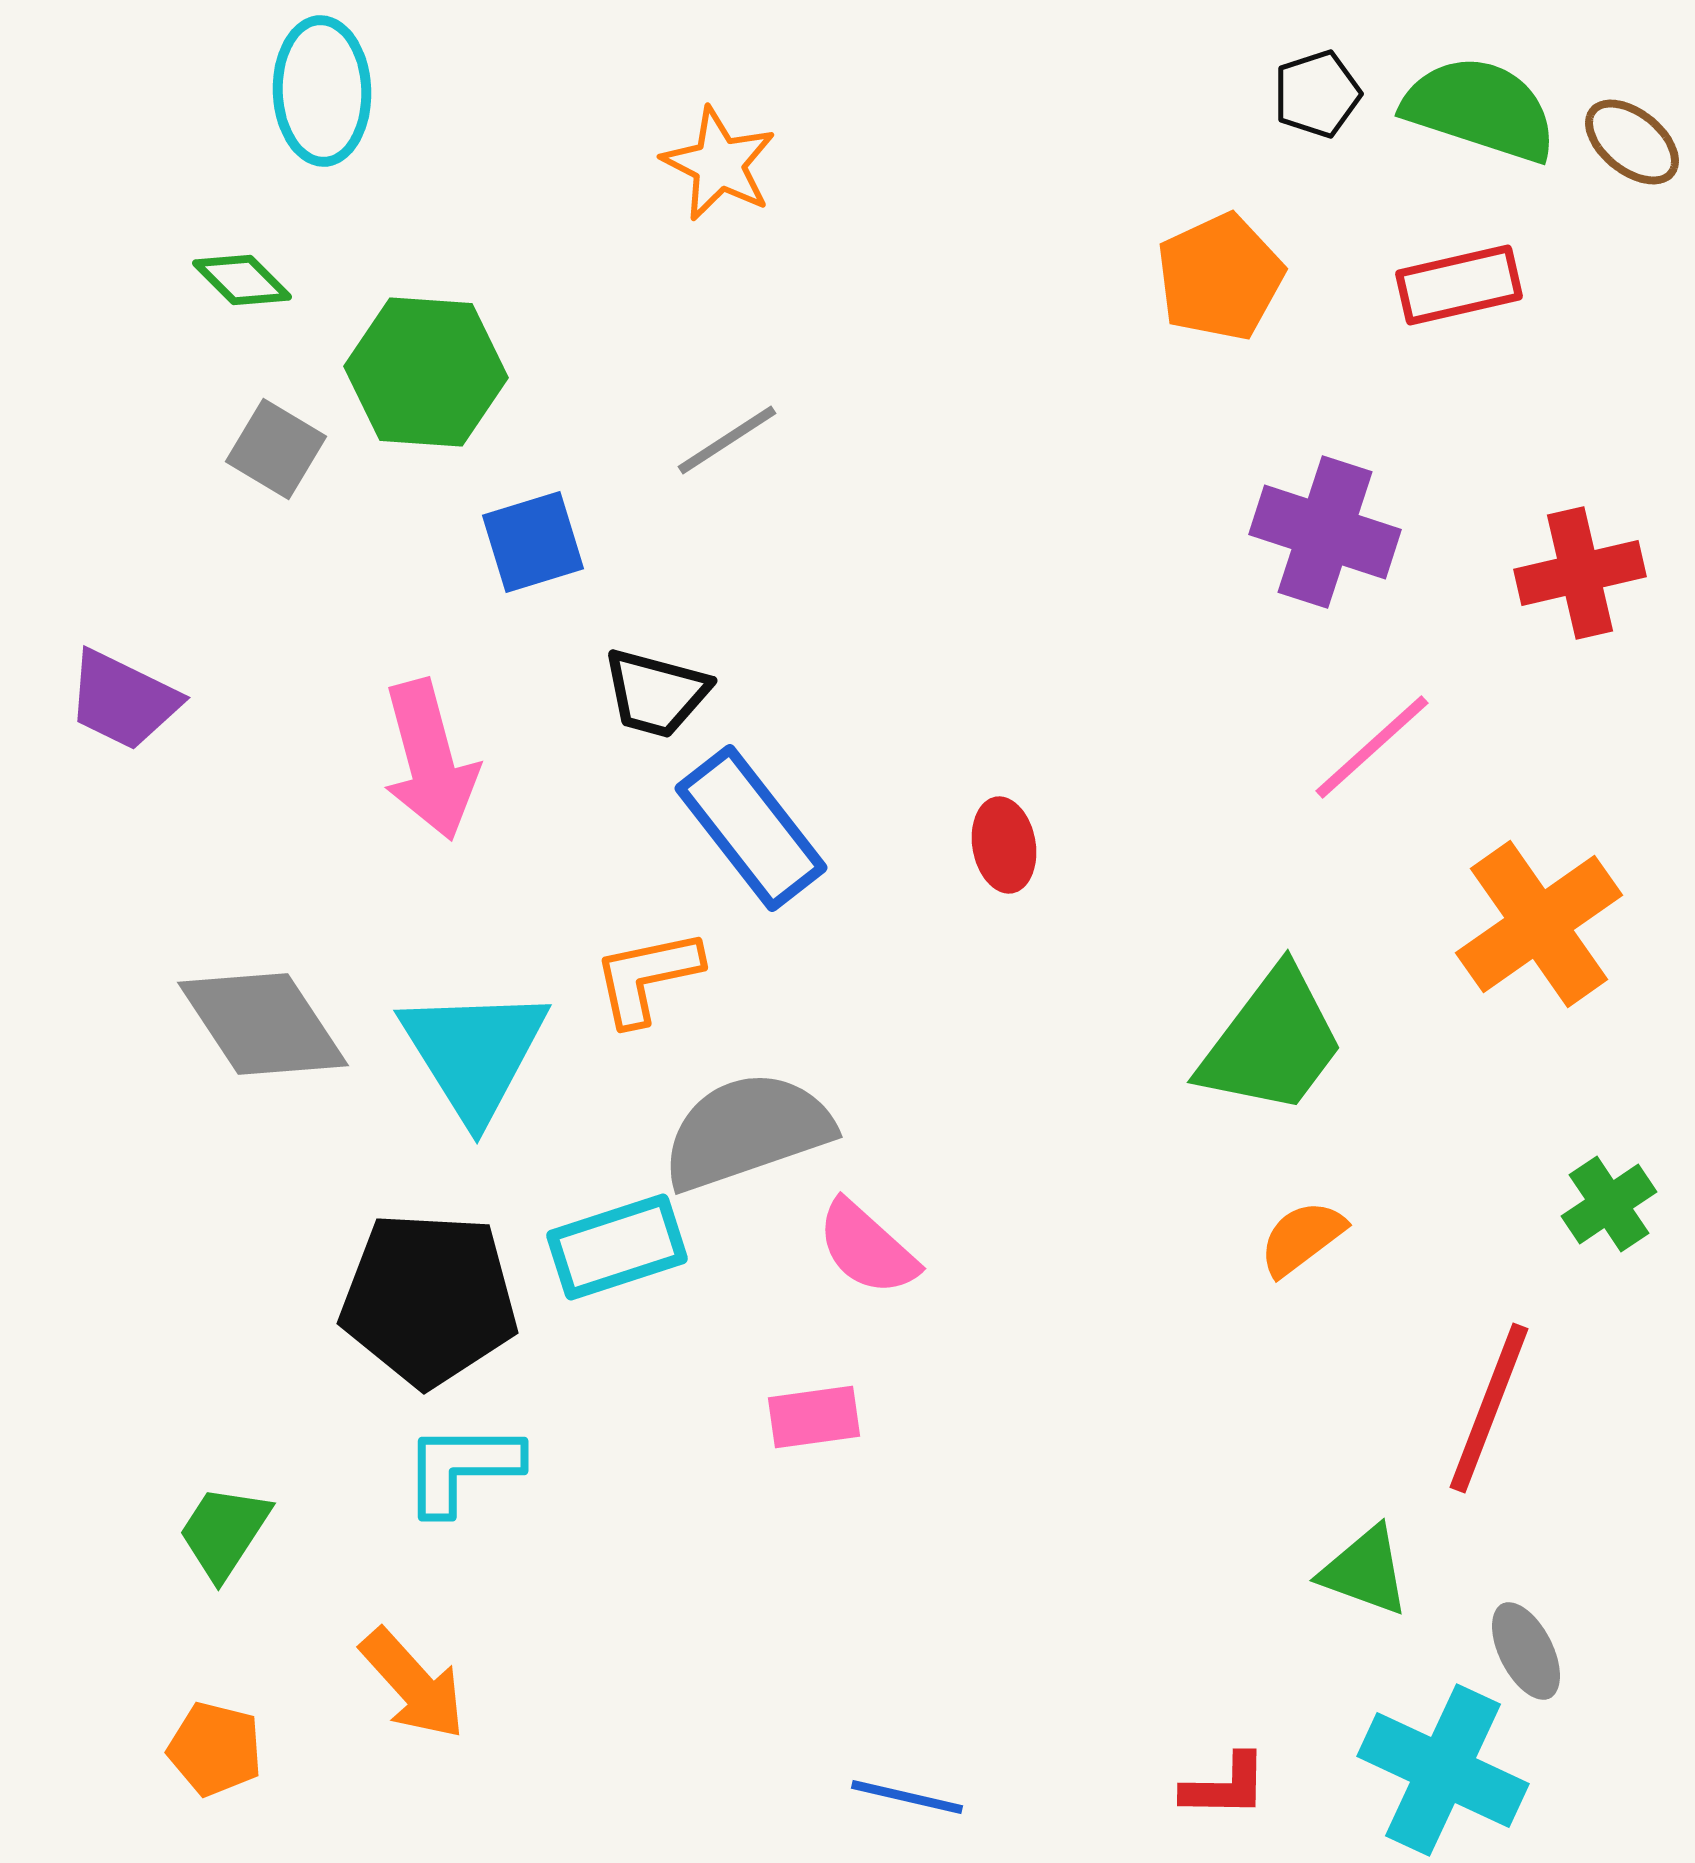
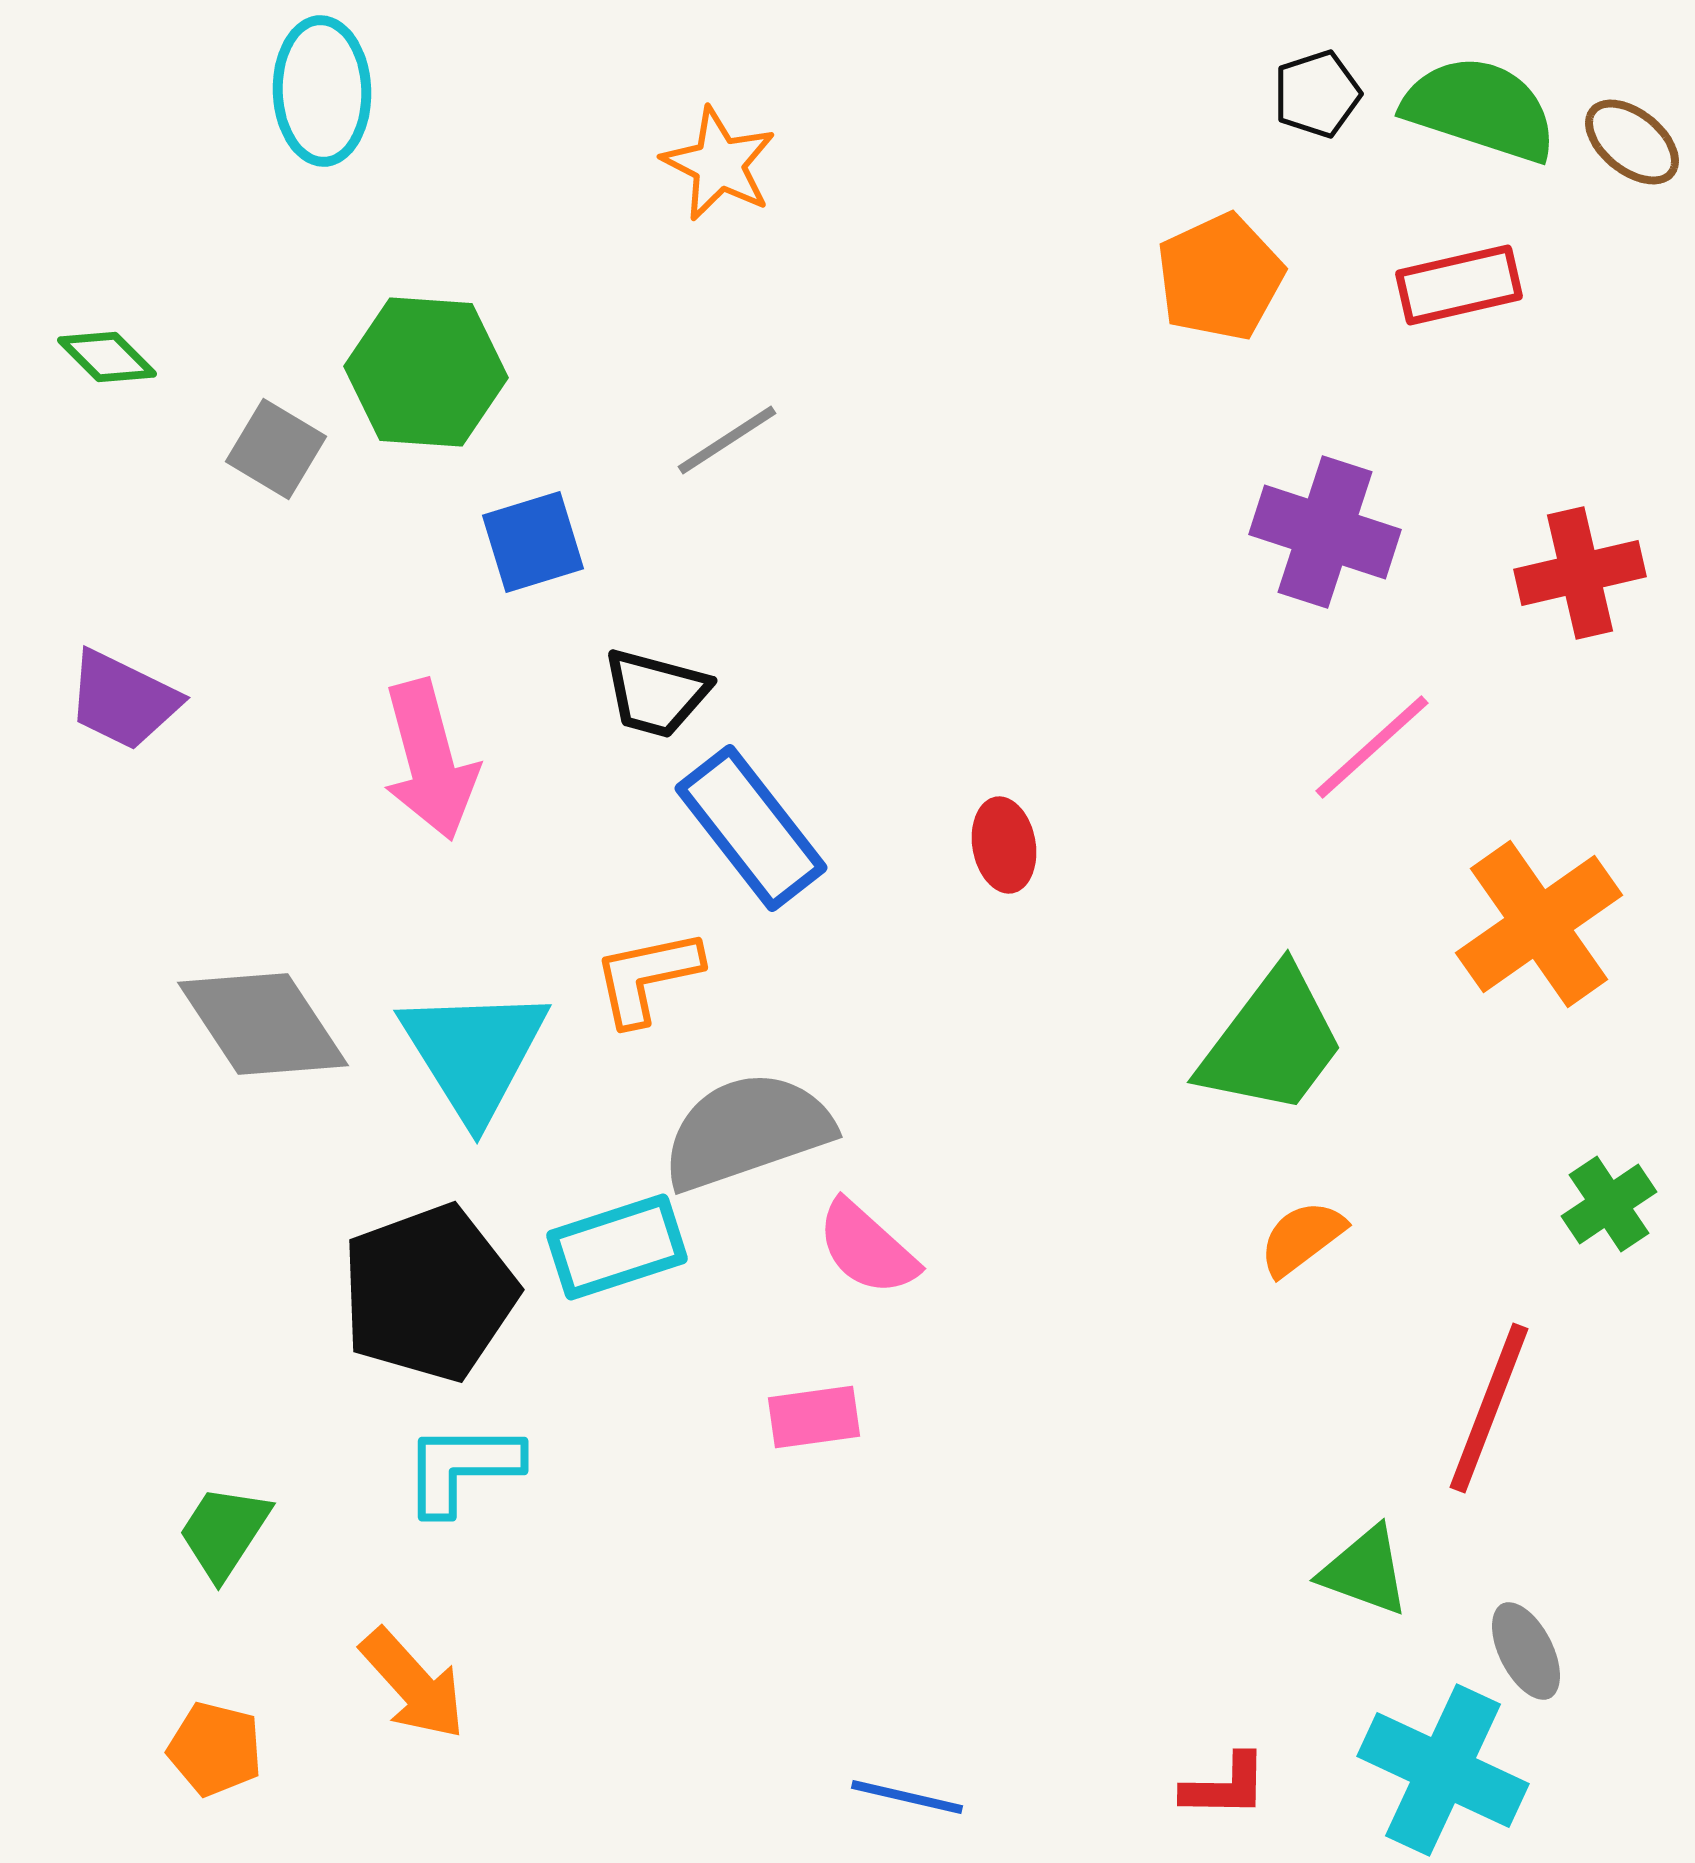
green diamond at (242, 280): moved 135 px left, 77 px down
black pentagon at (429, 1299): moved 6 px up; rotated 23 degrees counterclockwise
